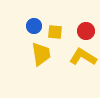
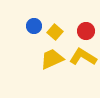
yellow square: rotated 35 degrees clockwise
yellow trapezoid: moved 11 px right, 5 px down; rotated 105 degrees counterclockwise
